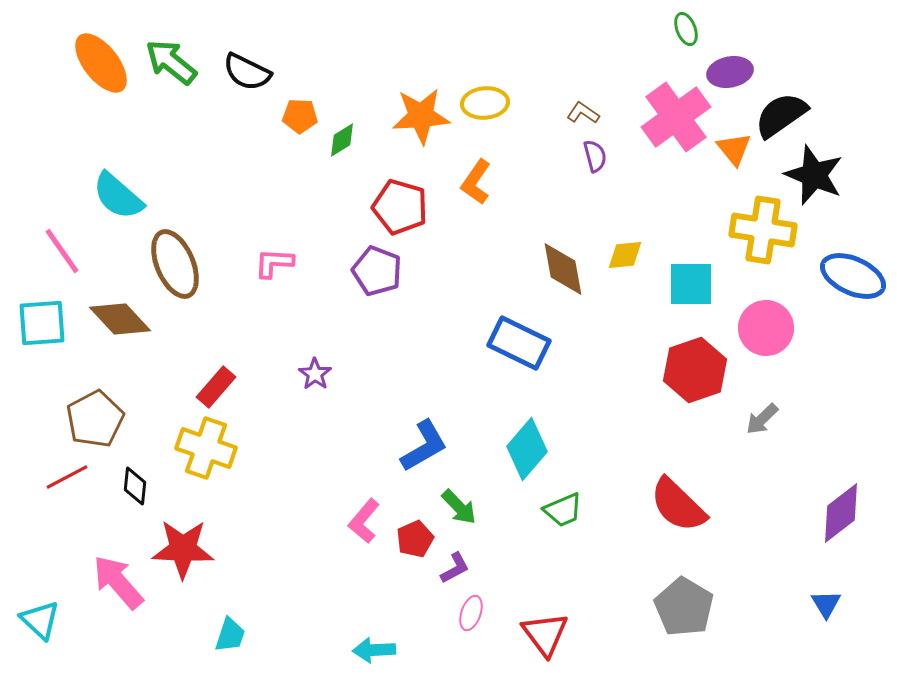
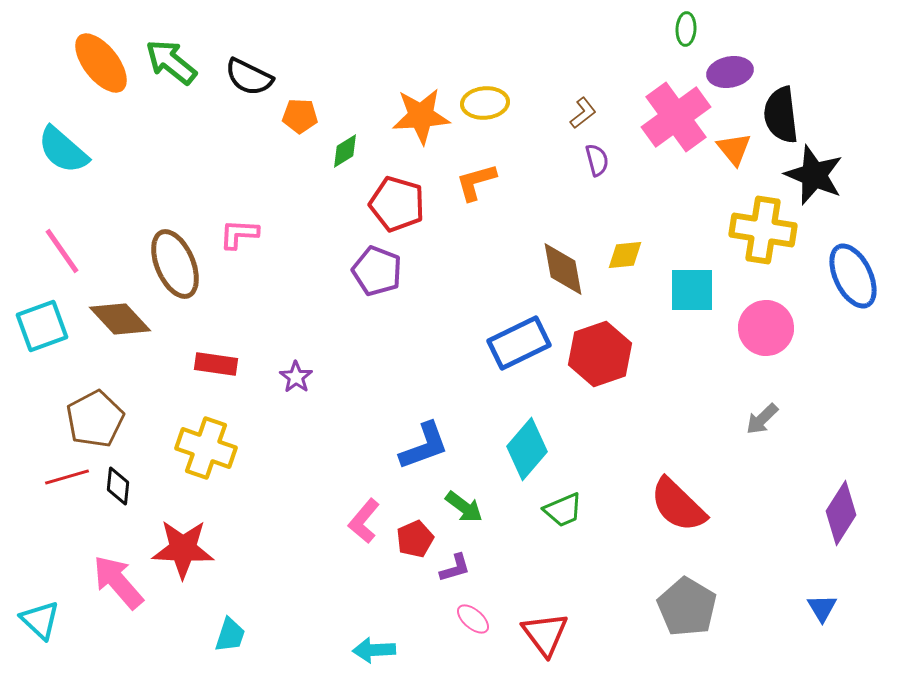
green ellipse at (686, 29): rotated 24 degrees clockwise
black semicircle at (247, 72): moved 2 px right, 5 px down
brown L-shape at (583, 113): rotated 108 degrees clockwise
black semicircle at (781, 115): rotated 62 degrees counterclockwise
green diamond at (342, 140): moved 3 px right, 11 px down
purple semicircle at (595, 156): moved 2 px right, 4 px down
orange L-shape at (476, 182): rotated 39 degrees clockwise
cyan semicircle at (118, 196): moved 55 px left, 46 px up
red pentagon at (400, 207): moved 3 px left, 3 px up
pink L-shape at (274, 263): moved 35 px left, 29 px up
blue ellipse at (853, 276): rotated 40 degrees clockwise
cyan square at (691, 284): moved 1 px right, 6 px down
cyan square at (42, 323): moved 3 px down; rotated 16 degrees counterclockwise
blue rectangle at (519, 343): rotated 52 degrees counterclockwise
red hexagon at (695, 370): moved 95 px left, 16 px up
purple star at (315, 374): moved 19 px left, 3 px down
red rectangle at (216, 387): moved 23 px up; rotated 57 degrees clockwise
blue L-shape at (424, 446): rotated 10 degrees clockwise
red line at (67, 477): rotated 12 degrees clockwise
black diamond at (135, 486): moved 17 px left
green arrow at (459, 507): moved 5 px right; rotated 9 degrees counterclockwise
purple diamond at (841, 513): rotated 20 degrees counterclockwise
purple L-shape at (455, 568): rotated 12 degrees clockwise
blue triangle at (826, 604): moved 4 px left, 4 px down
gray pentagon at (684, 607): moved 3 px right
pink ellipse at (471, 613): moved 2 px right, 6 px down; rotated 68 degrees counterclockwise
